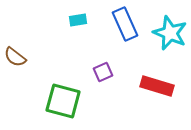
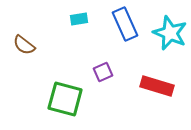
cyan rectangle: moved 1 px right, 1 px up
brown semicircle: moved 9 px right, 12 px up
green square: moved 2 px right, 2 px up
